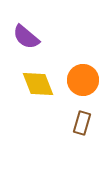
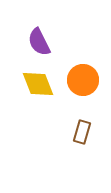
purple semicircle: moved 13 px right, 5 px down; rotated 24 degrees clockwise
brown rectangle: moved 9 px down
